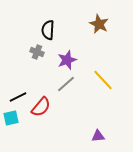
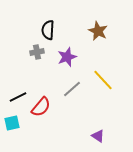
brown star: moved 1 px left, 7 px down
gray cross: rotated 32 degrees counterclockwise
purple star: moved 3 px up
gray line: moved 6 px right, 5 px down
cyan square: moved 1 px right, 5 px down
purple triangle: rotated 40 degrees clockwise
